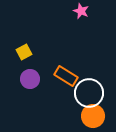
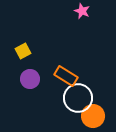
pink star: moved 1 px right
yellow square: moved 1 px left, 1 px up
white circle: moved 11 px left, 5 px down
